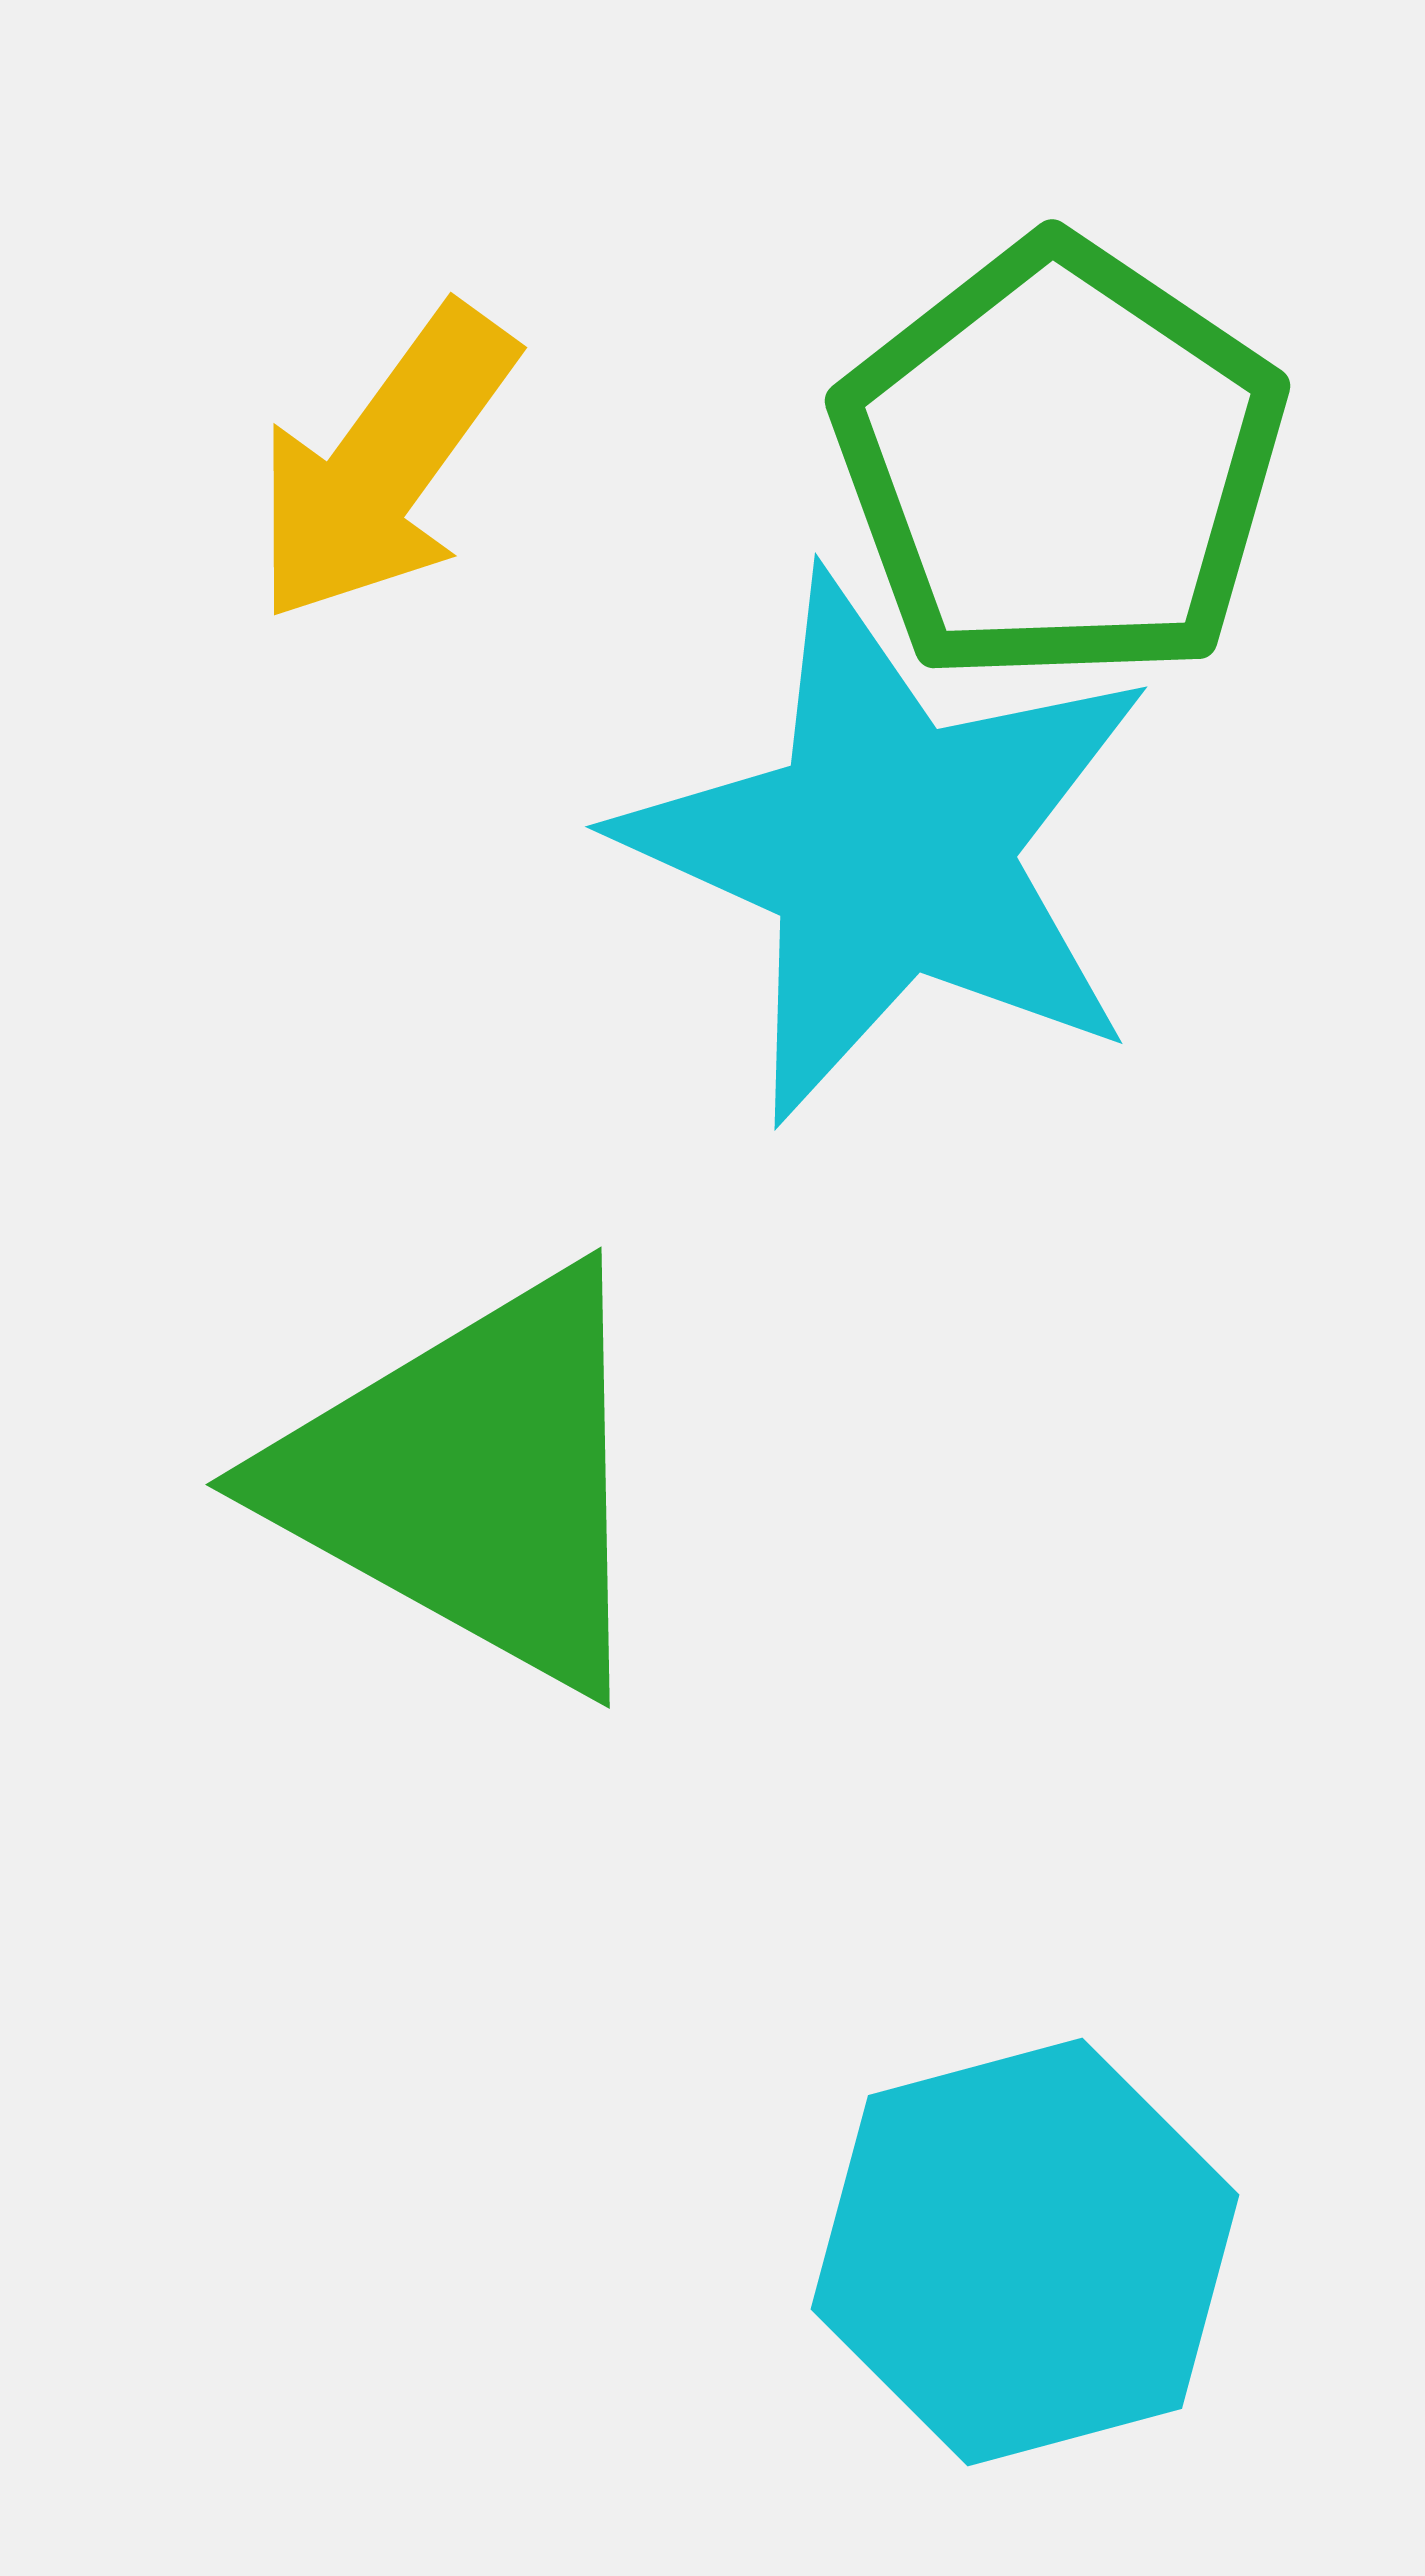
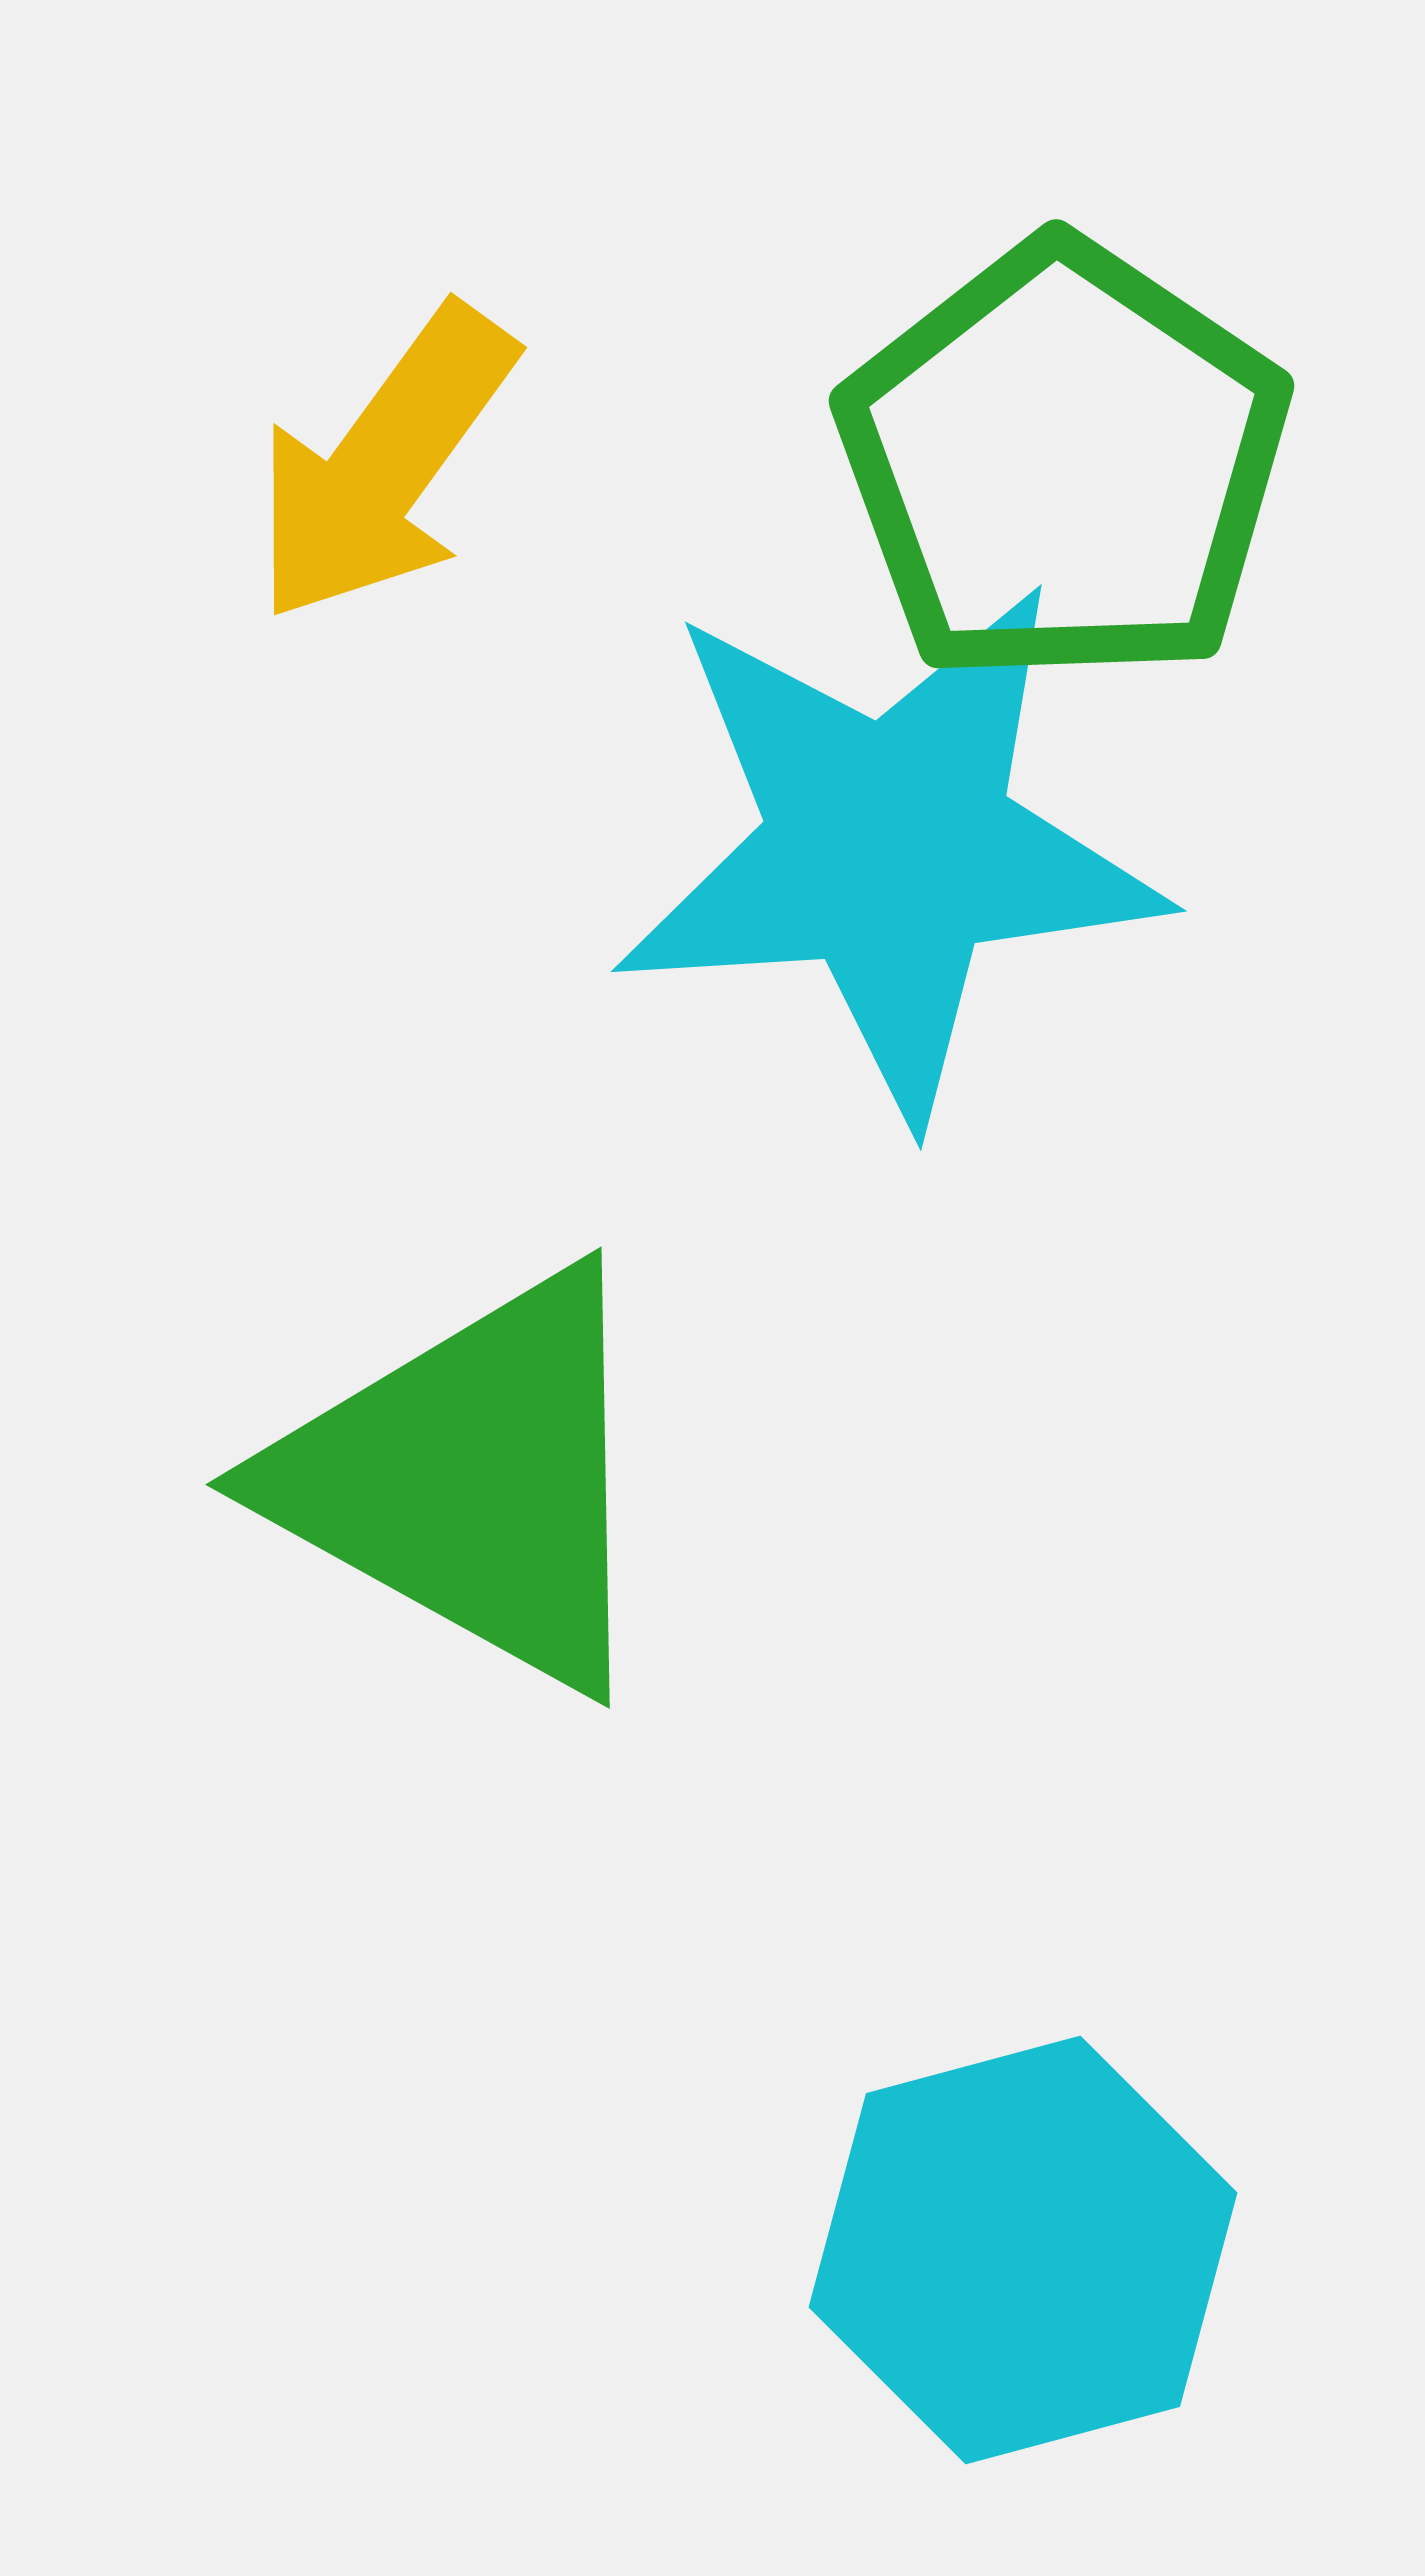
green pentagon: moved 4 px right
cyan star: rotated 28 degrees counterclockwise
cyan hexagon: moved 2 px left, 2 px up
